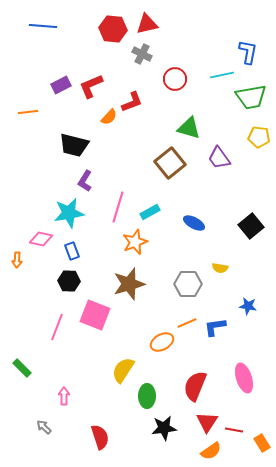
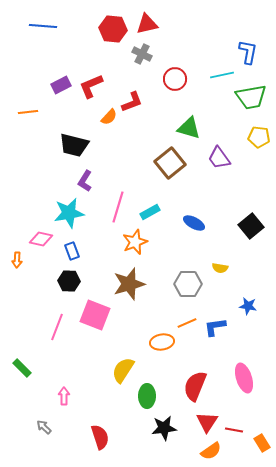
orange ellipse at (162, 342): rotated 20 degrees clockwise
